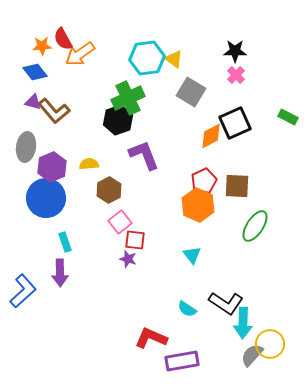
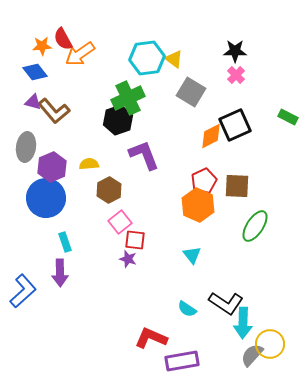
black square: moved 2 px down
